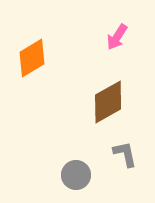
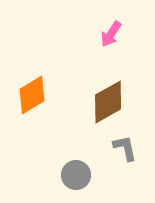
pink arrow: moved 6 px left, 3 px up
orange diamond: moved 37 px down
gray L-shape: moved 6 px up
